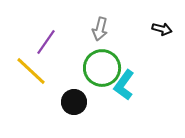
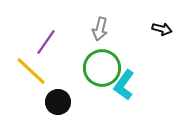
black circle: moved 16 px left
